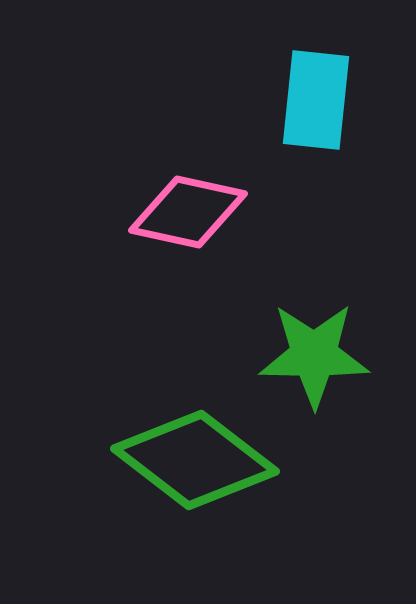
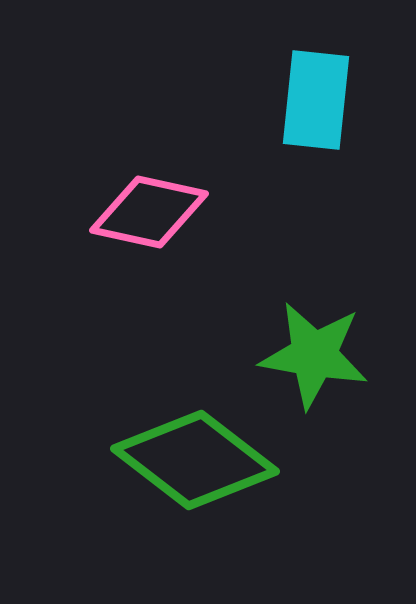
pink diamond: moved 39 px left
green star: rotated 9 degrees clockwise
